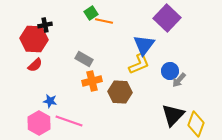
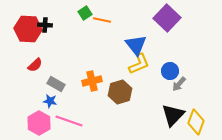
green square: moved 6 px left
orange line: moved 2 px left, 1 px up
black cross: rotated 16 degrees clockwise
red hexagon: moved 6 px left, 10 px up
blue triangle: moved 8 px left; rotated 15 degrees counterclockwise
gray rectangle: moved 28 px left, 25 px down
gray arrow: moved 4 px down
brown hexagon: rotated 20 degrees counterclockwise
yellow diamond: moved 2 px up
